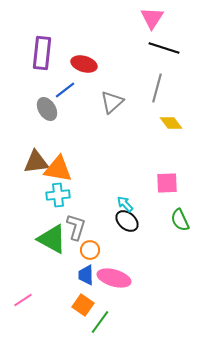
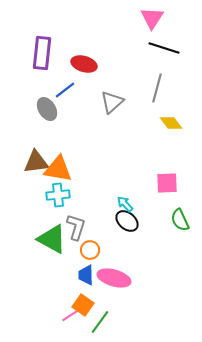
pink line: moved 48 px right, 15 px down
